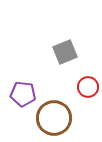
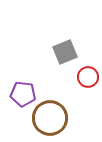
red circle: moved 10 px up
brown circle: moved 4 px left
